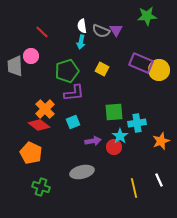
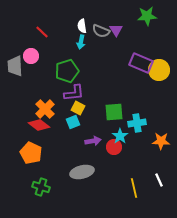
yellow square: moved 24 px left, 39 px down
orange star: rotated 24 degrees clockwise
